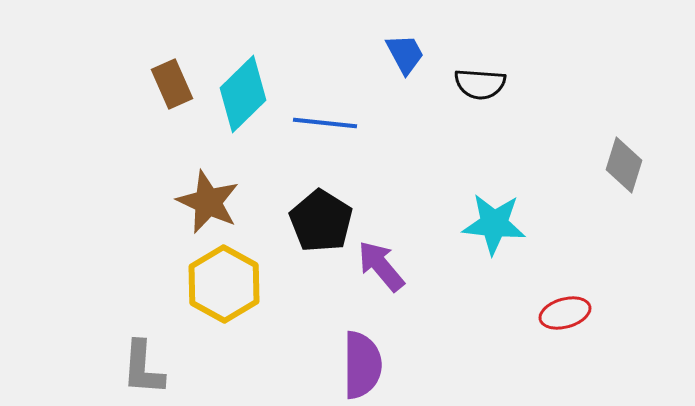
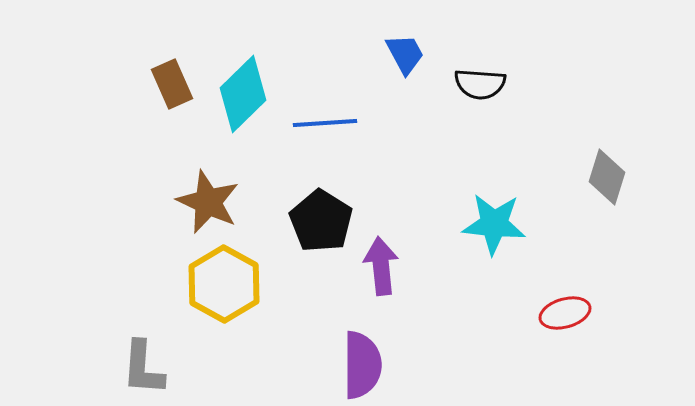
blue line: rotated 10 degrees counterclockwise
gray diamond: moved 17 px left, 12 px down
purple arrow: rotated 34 degrees clockwise
